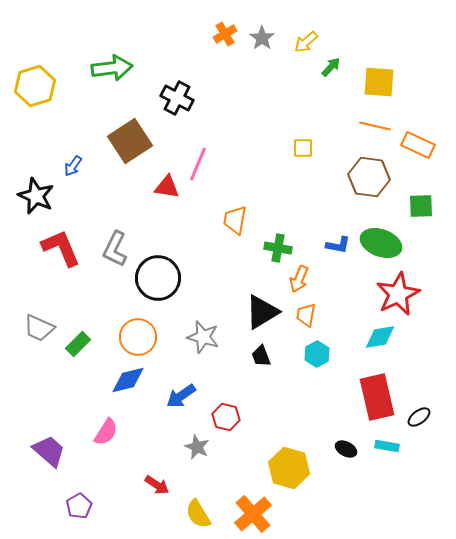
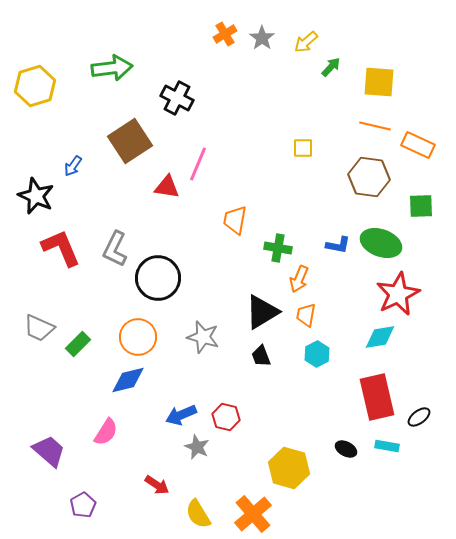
blue arrow at (181, 396): moved 19 px down; rotated 12 degrees clockwise
purple pentagon at (79, 506): moved 4 px right, 1 px up
